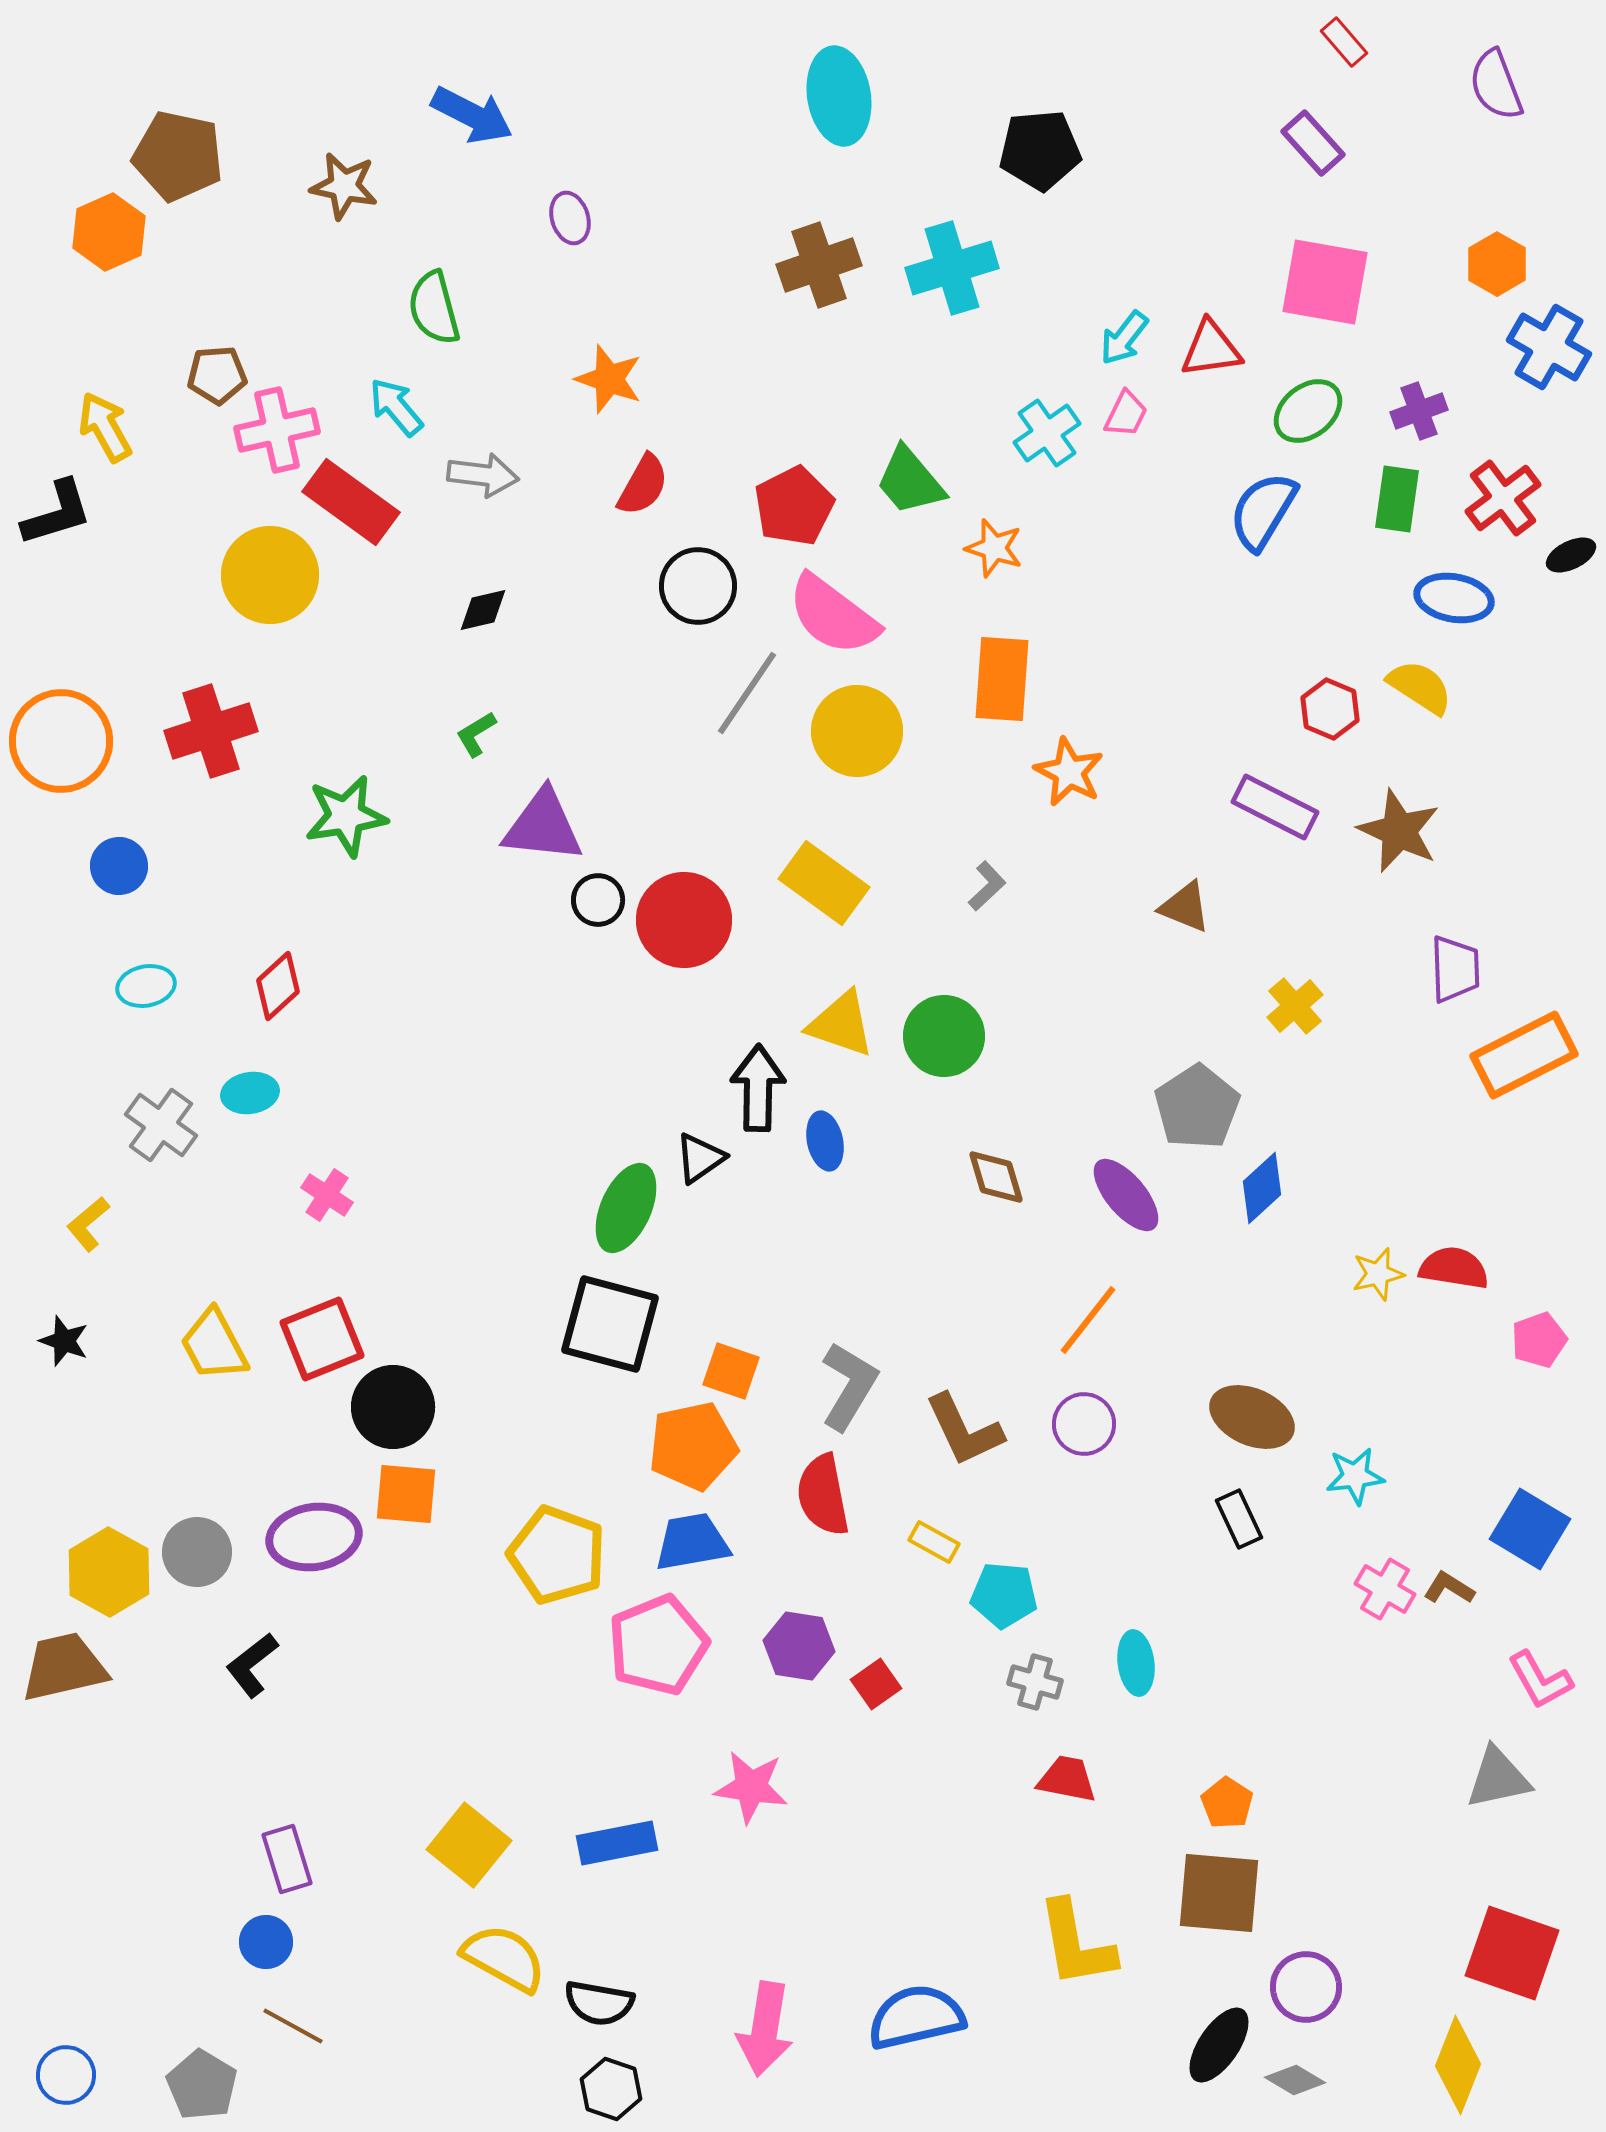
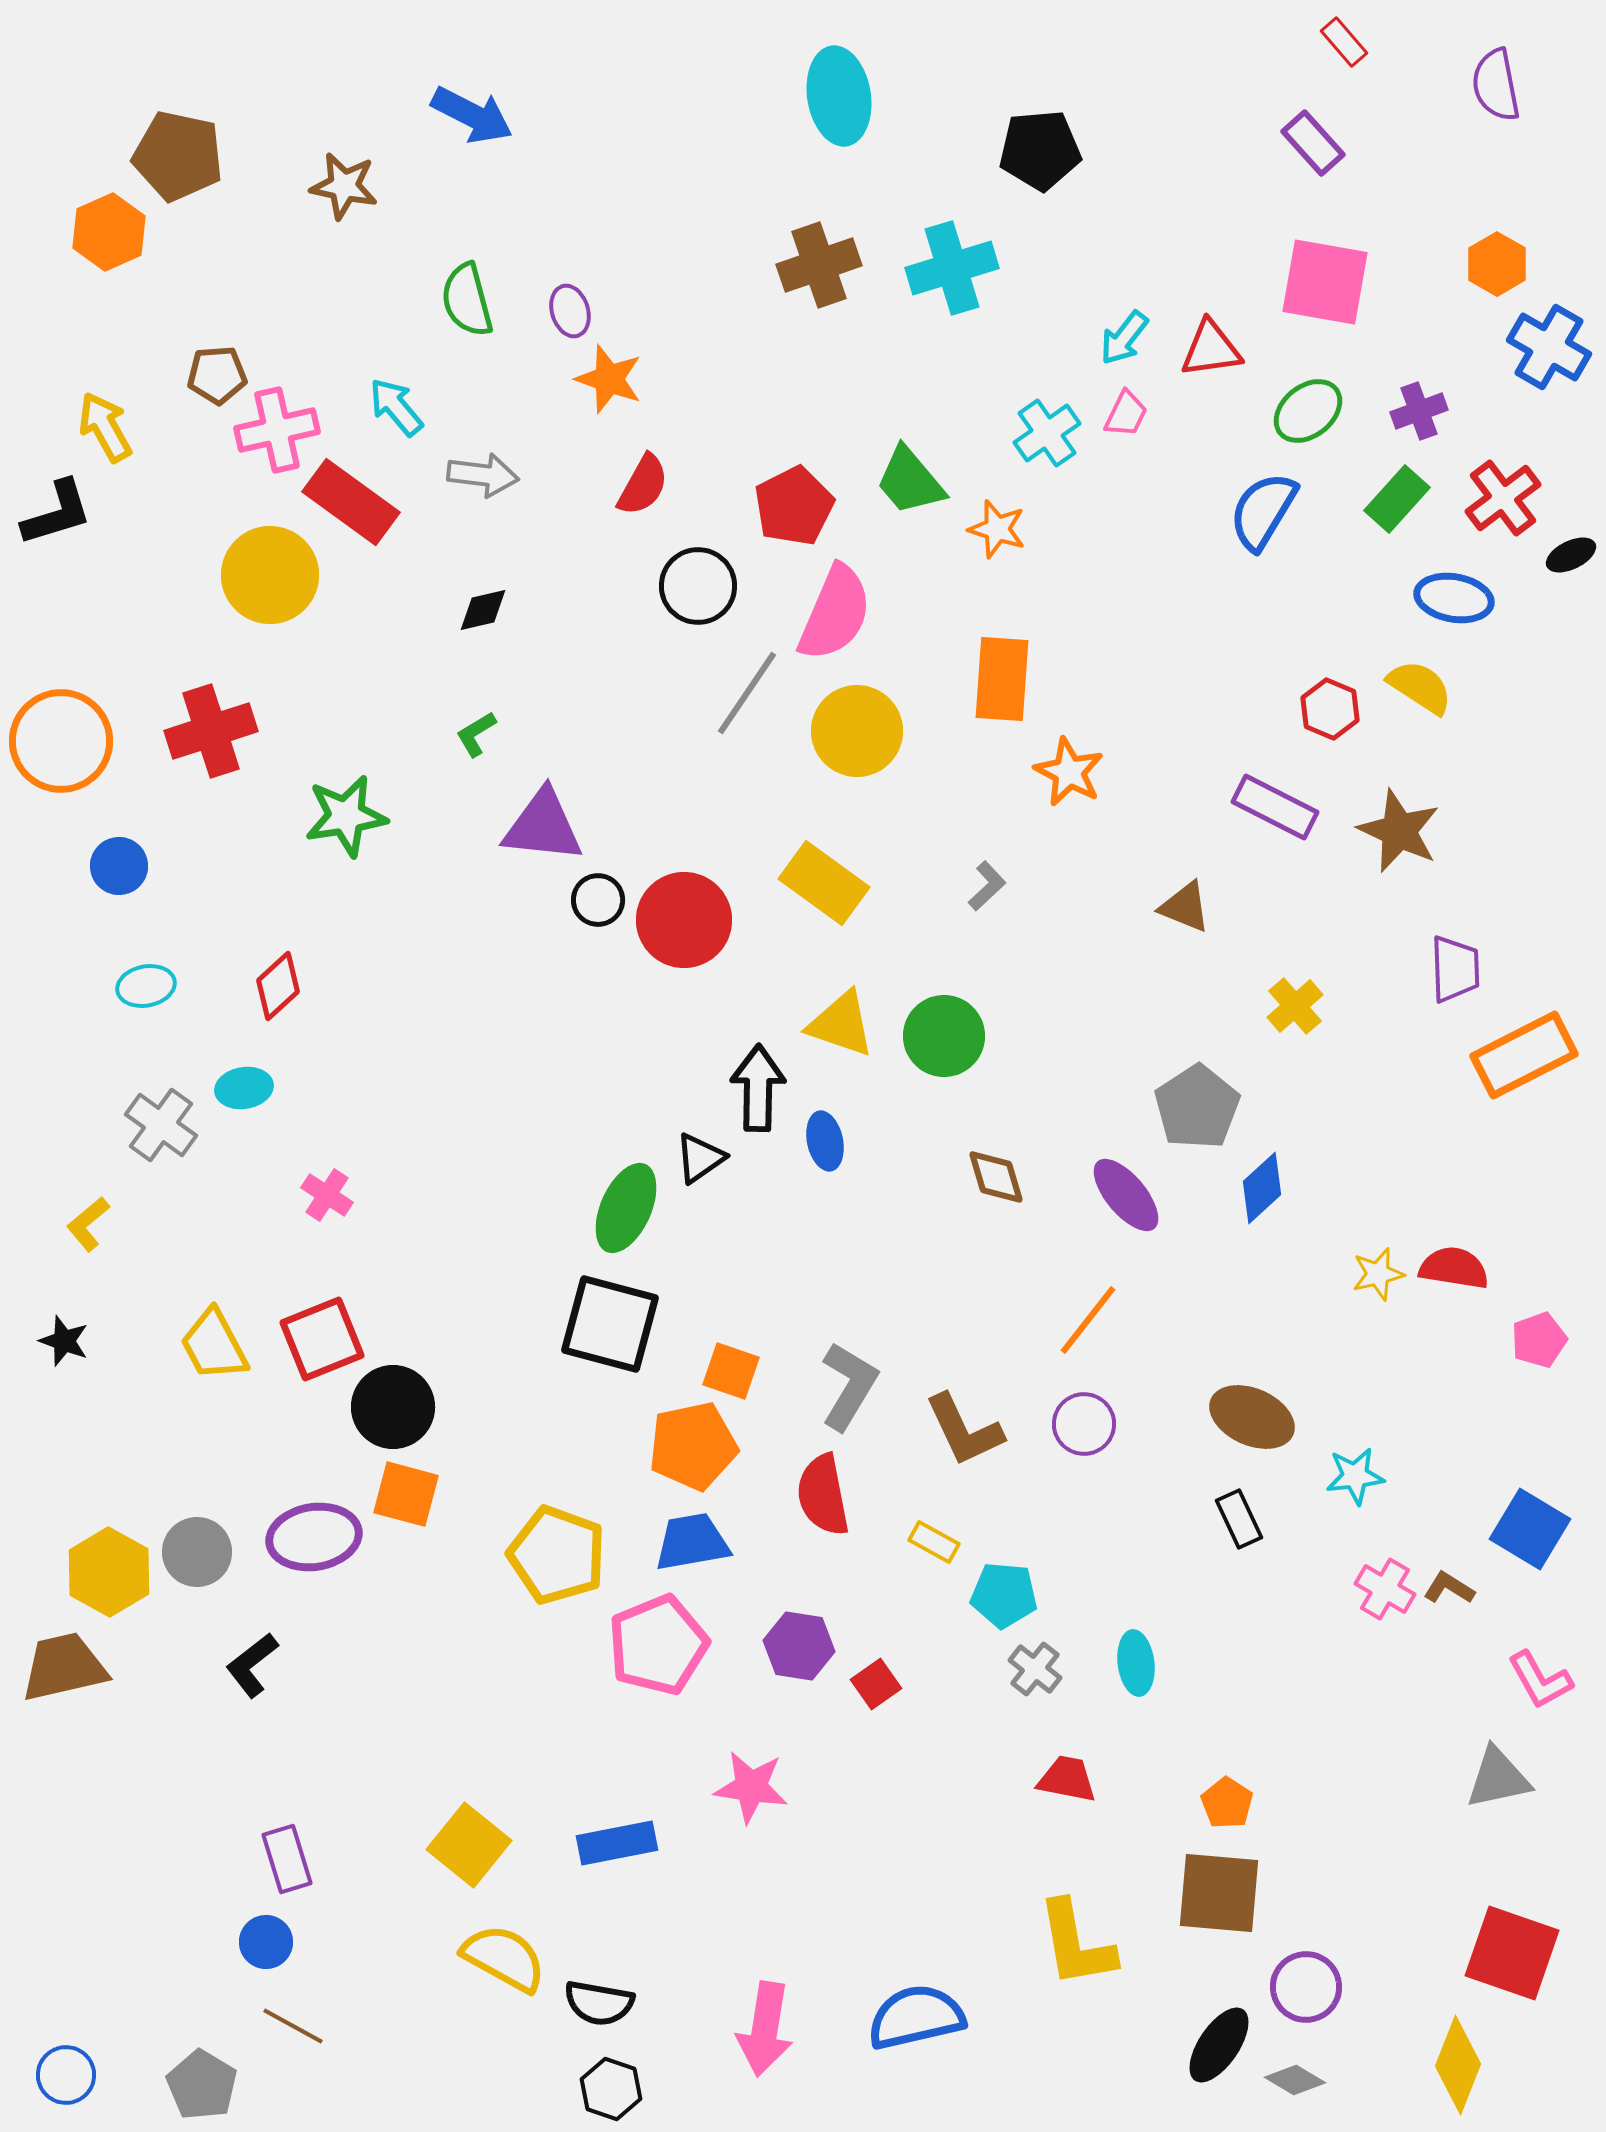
purple semicircle at (1496, 85): rotated 10 degrees clockwise
purple ellipse at (570, 218): moved 93 px down
green semicircle at (434, 308): moved 33 px right, 8 px up
green rectangle at (1397, 499): rotated 34 degrees clockwise
orange star at (994, 548): moved 3 px right, 19 px up
pink semicircle at (833, 615): moved 2 px right, 2 px up; rotated 104 degrees counterclockwise
cyan ellipse at (250, 1093): moved 6 px left, 5 px up
orange square at (406, 1494): rotated 10 degrees clockwise
gray cross at (1035, 1682): moved 13 px up; rotated 22 degrees clockwise
